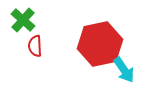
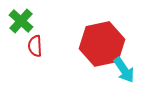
green cross: moved 2 px left, 1 px down
red hexagon: moved 2 px right
